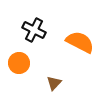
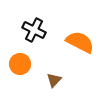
orange circle: moved 1 px right, 1 px down
brown triangle: moved 3 px up
